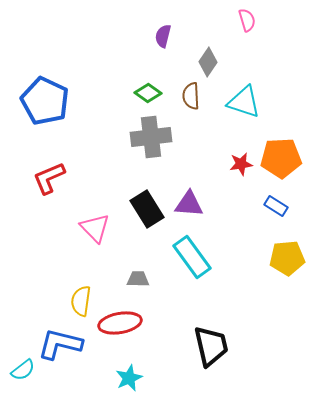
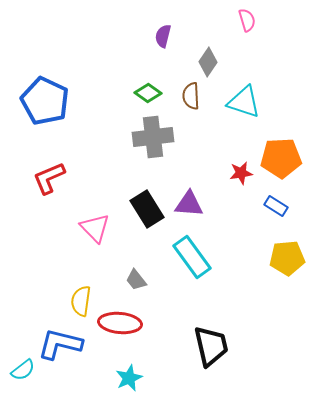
gray cross: moved 2 px right
red star: moved 9 px down
gray trapezoid: moved 2 px left, 1 px down; rotated 130 degrees counterclockwise
red ellipse: rotated 15 degrees clockwise
